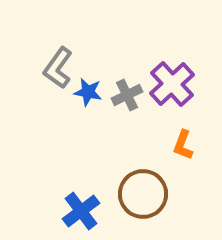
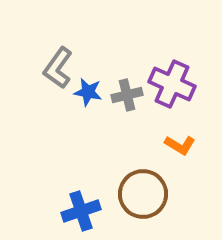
purple cross: rotated 24 degrees counterclockwise
gray cross: rotated 12 degrees clockwise
orange L-shape: moved 3 px left; rotated 80 degrees counterclockwise
blue cross: rotated 18 degrees clockwise
